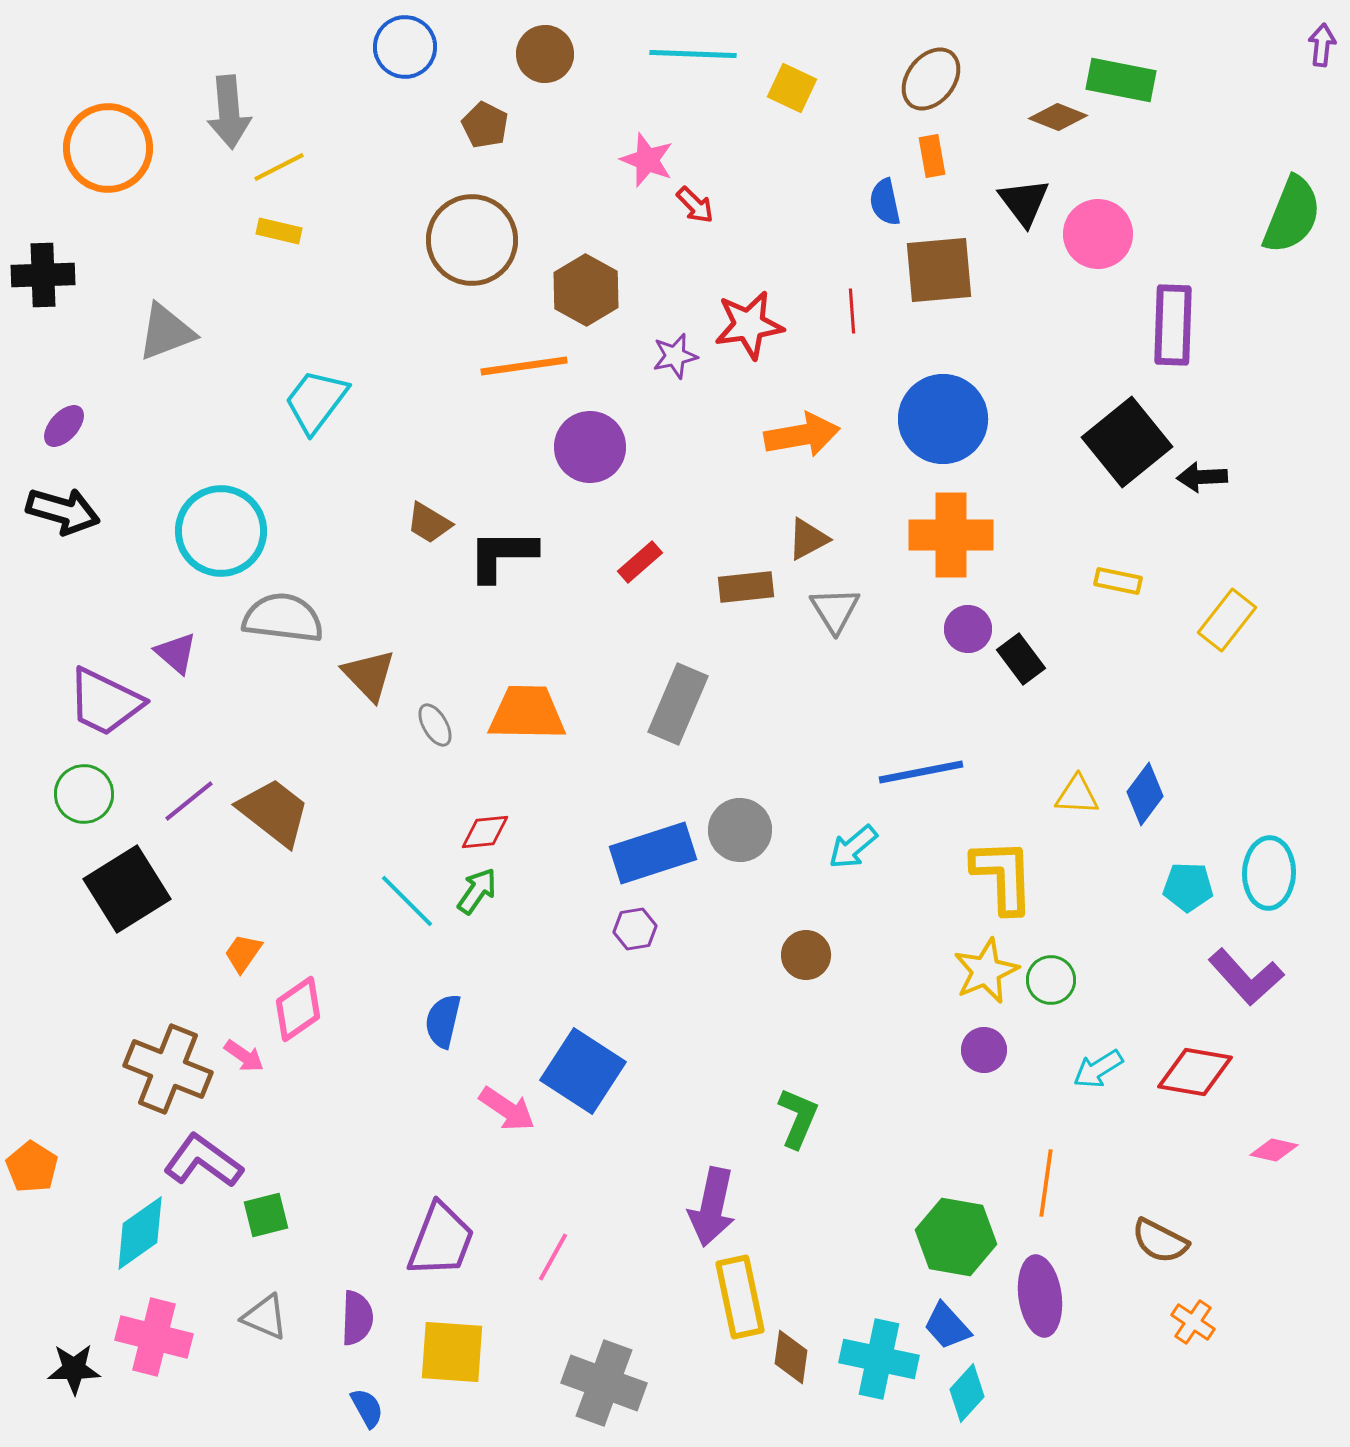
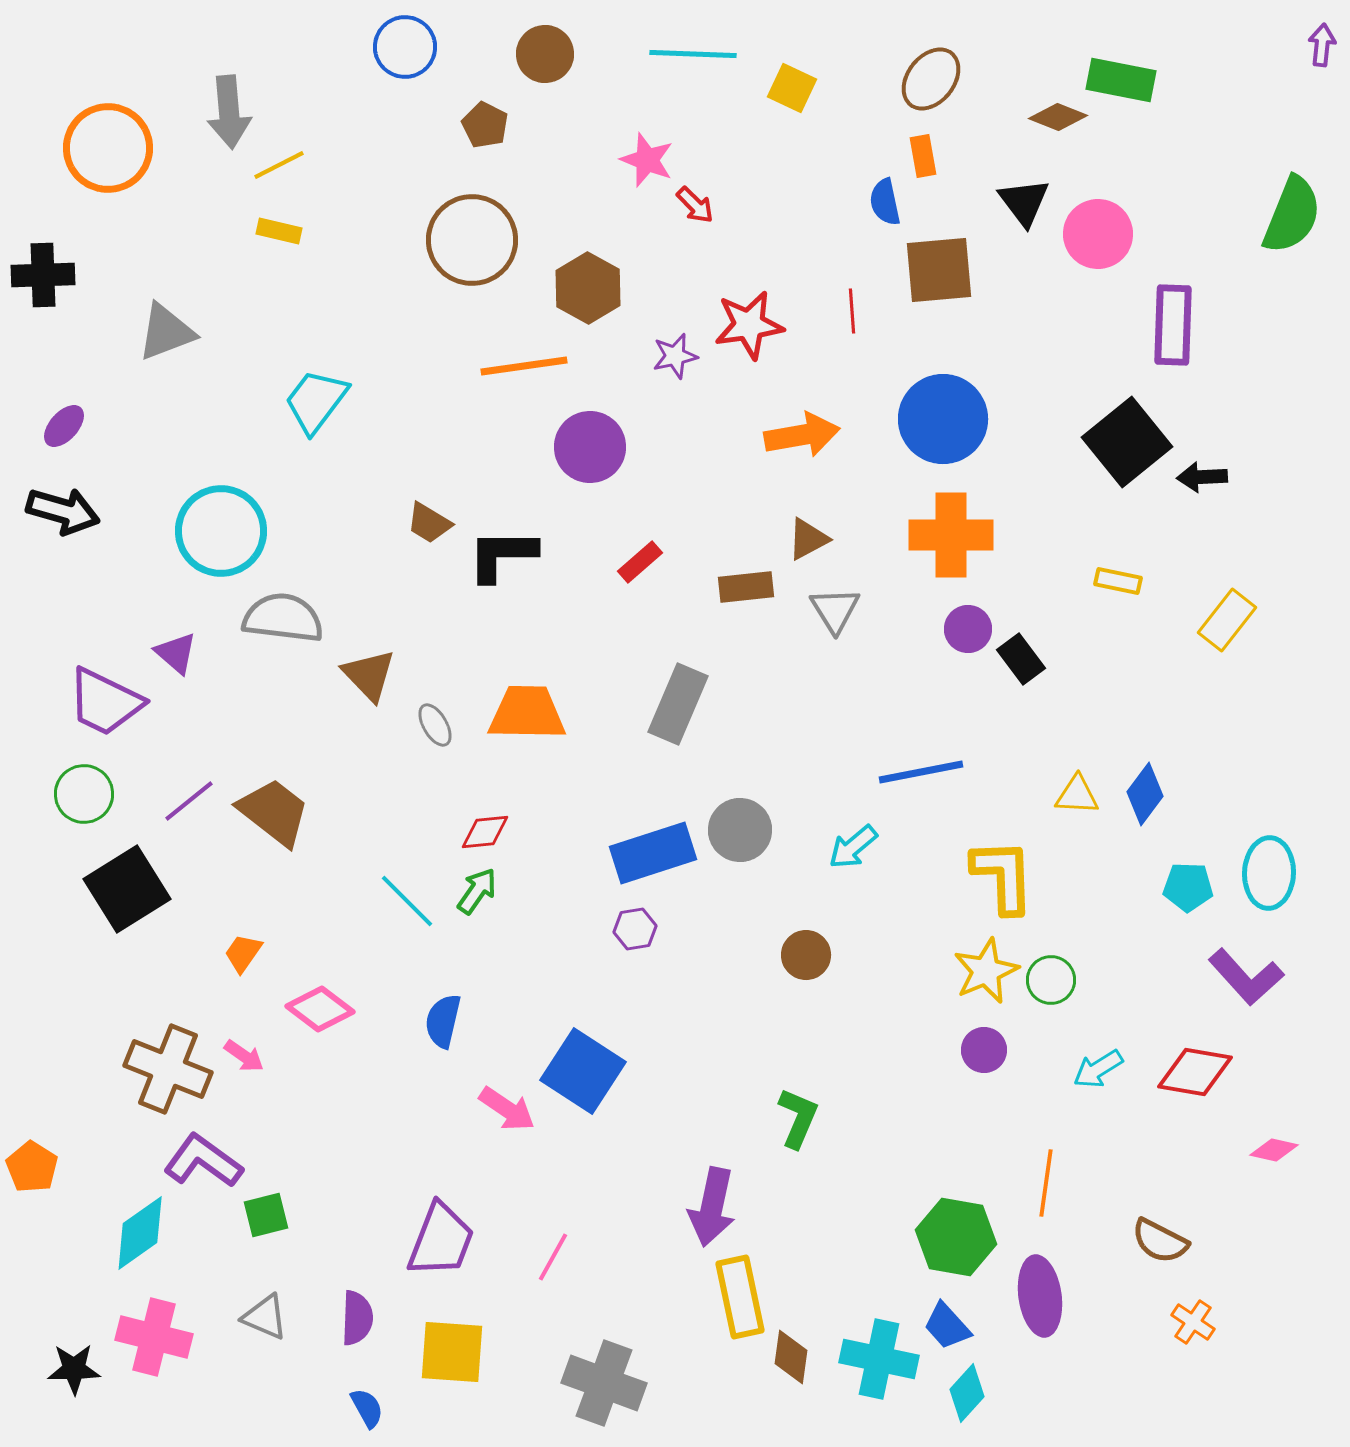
orange rectangle at (932, 156): moved 9 px left
yellow line at (279, 167): moved 2 px up
brown hexagon at (586, 290): moved 2 px right, 2 px up
pink diamond at (298, 1009): moved 22 px right; rotated 72 degrees clockwise
